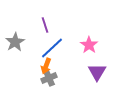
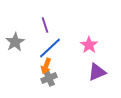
blue line: moved 2 px left
purple triangle: rotated 36 degrees clockwise
